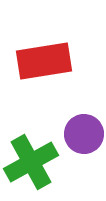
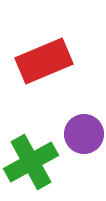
red rectangle: rotated 14 degrees counterclockwise
